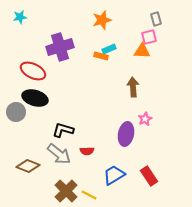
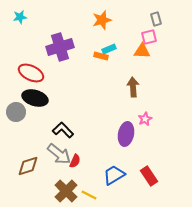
red ellipse: moved 2 px left, 2 px down
black L-shape: rotated 30 degrees clockwise
red semicircle: moved 12 px left, 10 px down; rotated 64 degrees counterclockwise
brown diamond: rotated 40 degrees counterclockwise
